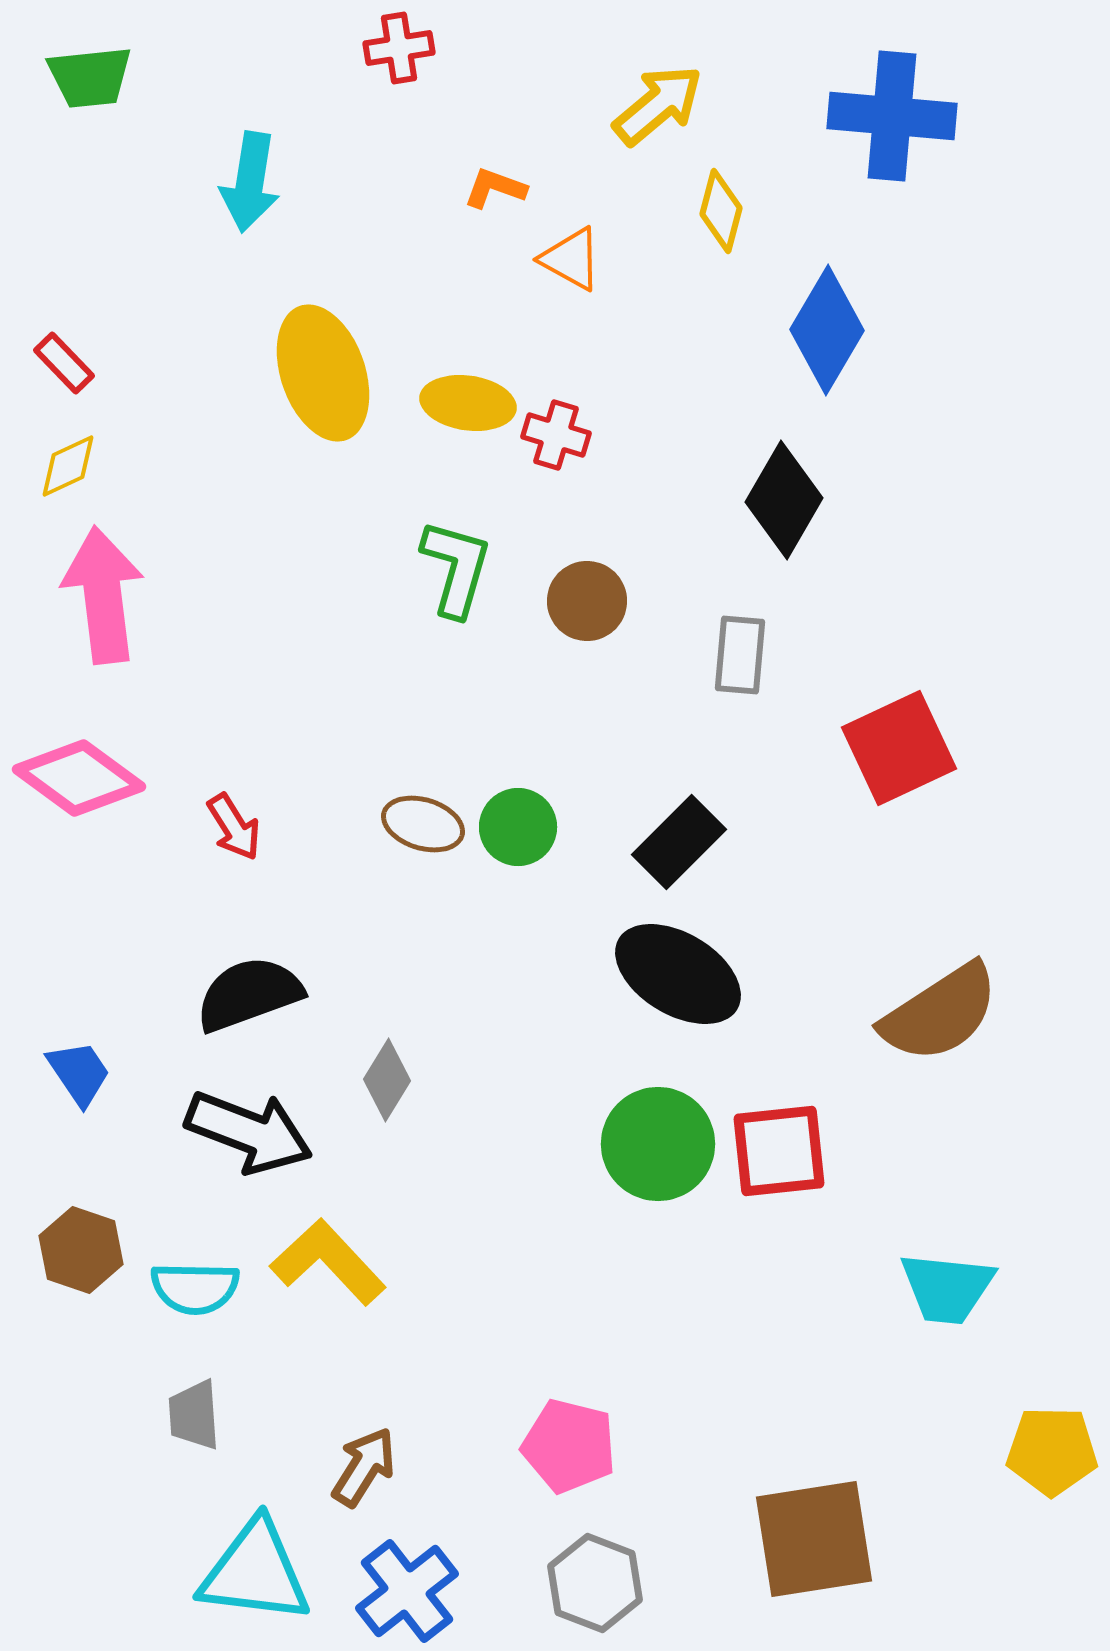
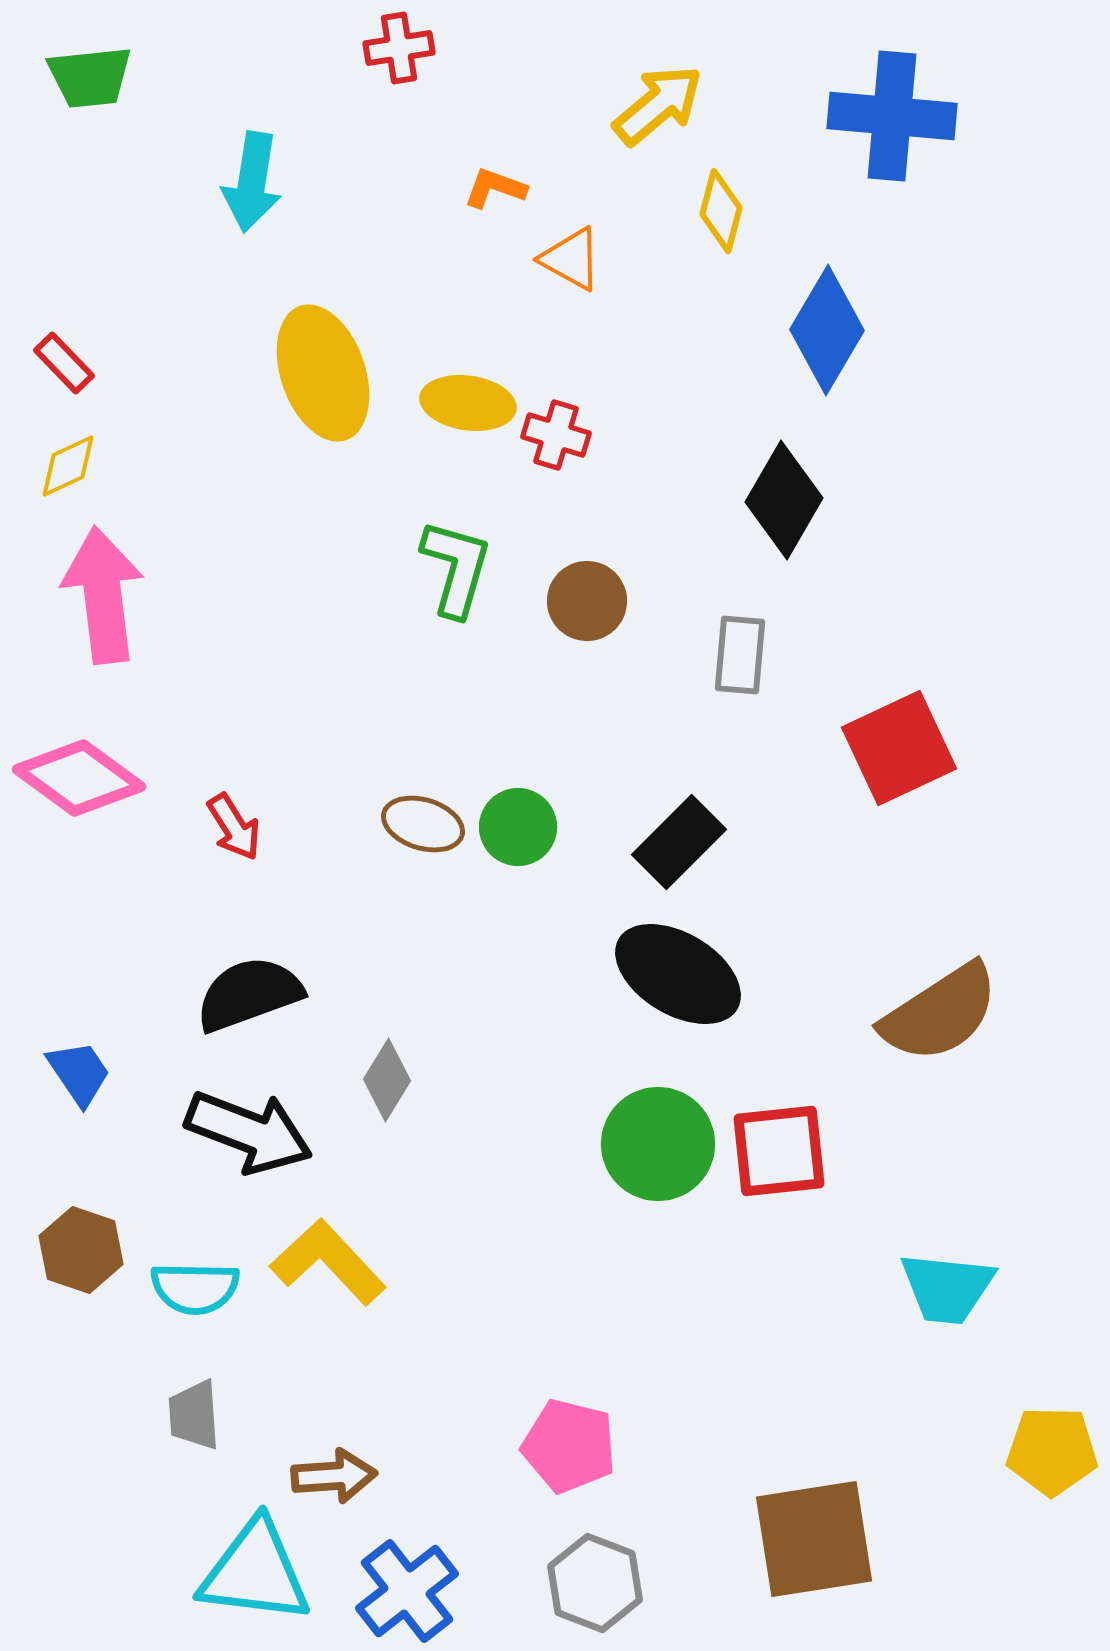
cyan arrow at (250, 182): moved 2 px right
brown arrow at (364, 1467): moved 30 px left, 9 px down; rotated 54 degrees clockwise
